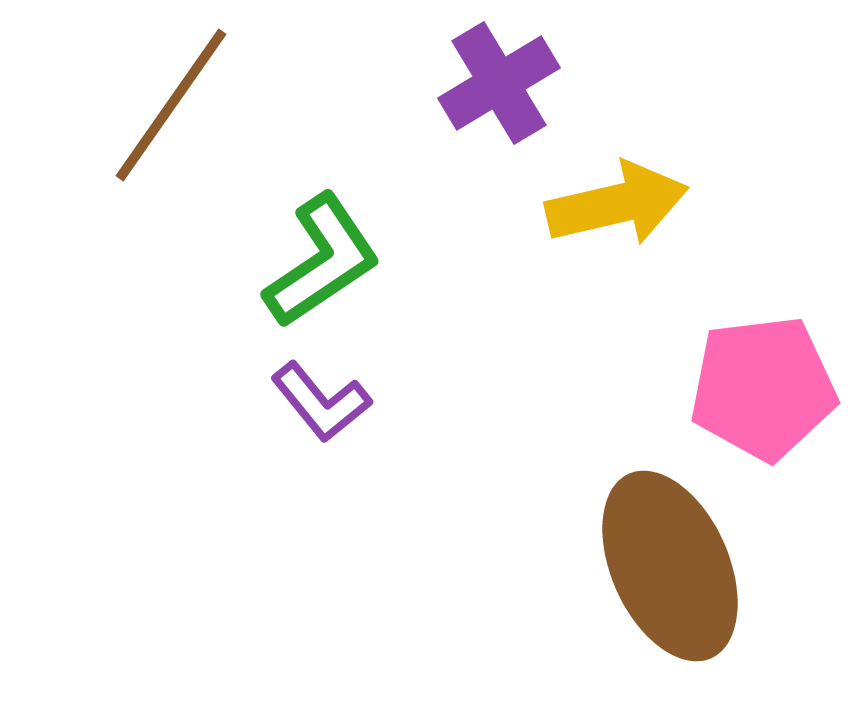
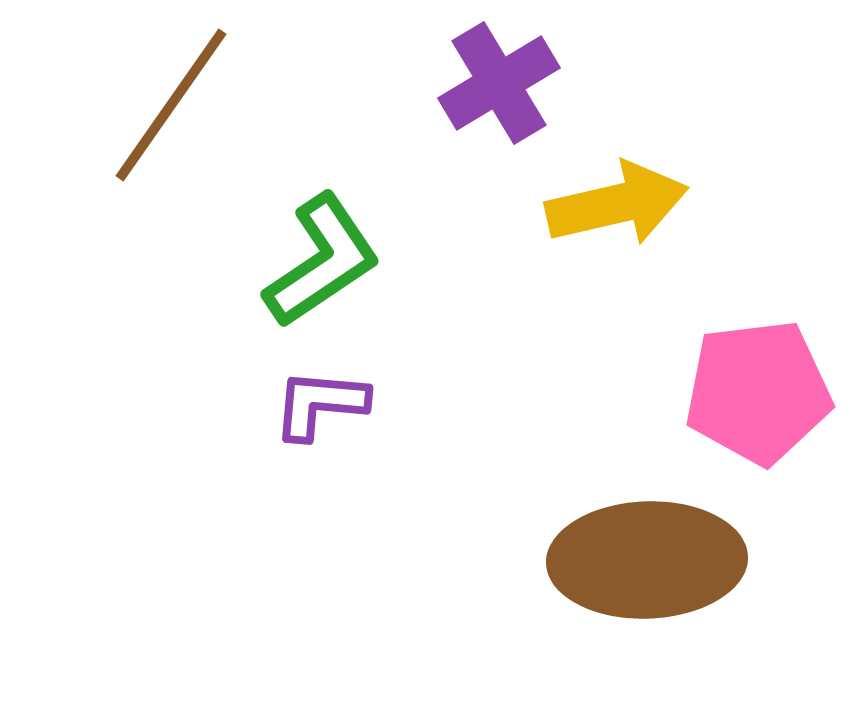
pink pentagon: moved 5 px left, 4 px down
purple L-shape: moved 1 px left, 2 px down; rotated 134 degrees clockwise
brown ellipse: moved 23 px left, 6 px up; rotated 68 degrees counterclockwise
